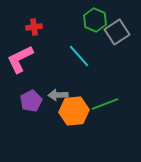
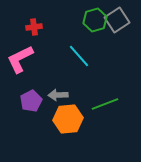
green hexagon: rotated 20 degrees clockwise
gray square: moved 12 px up
orange hexagon: moved 6 px left, 8 px down
